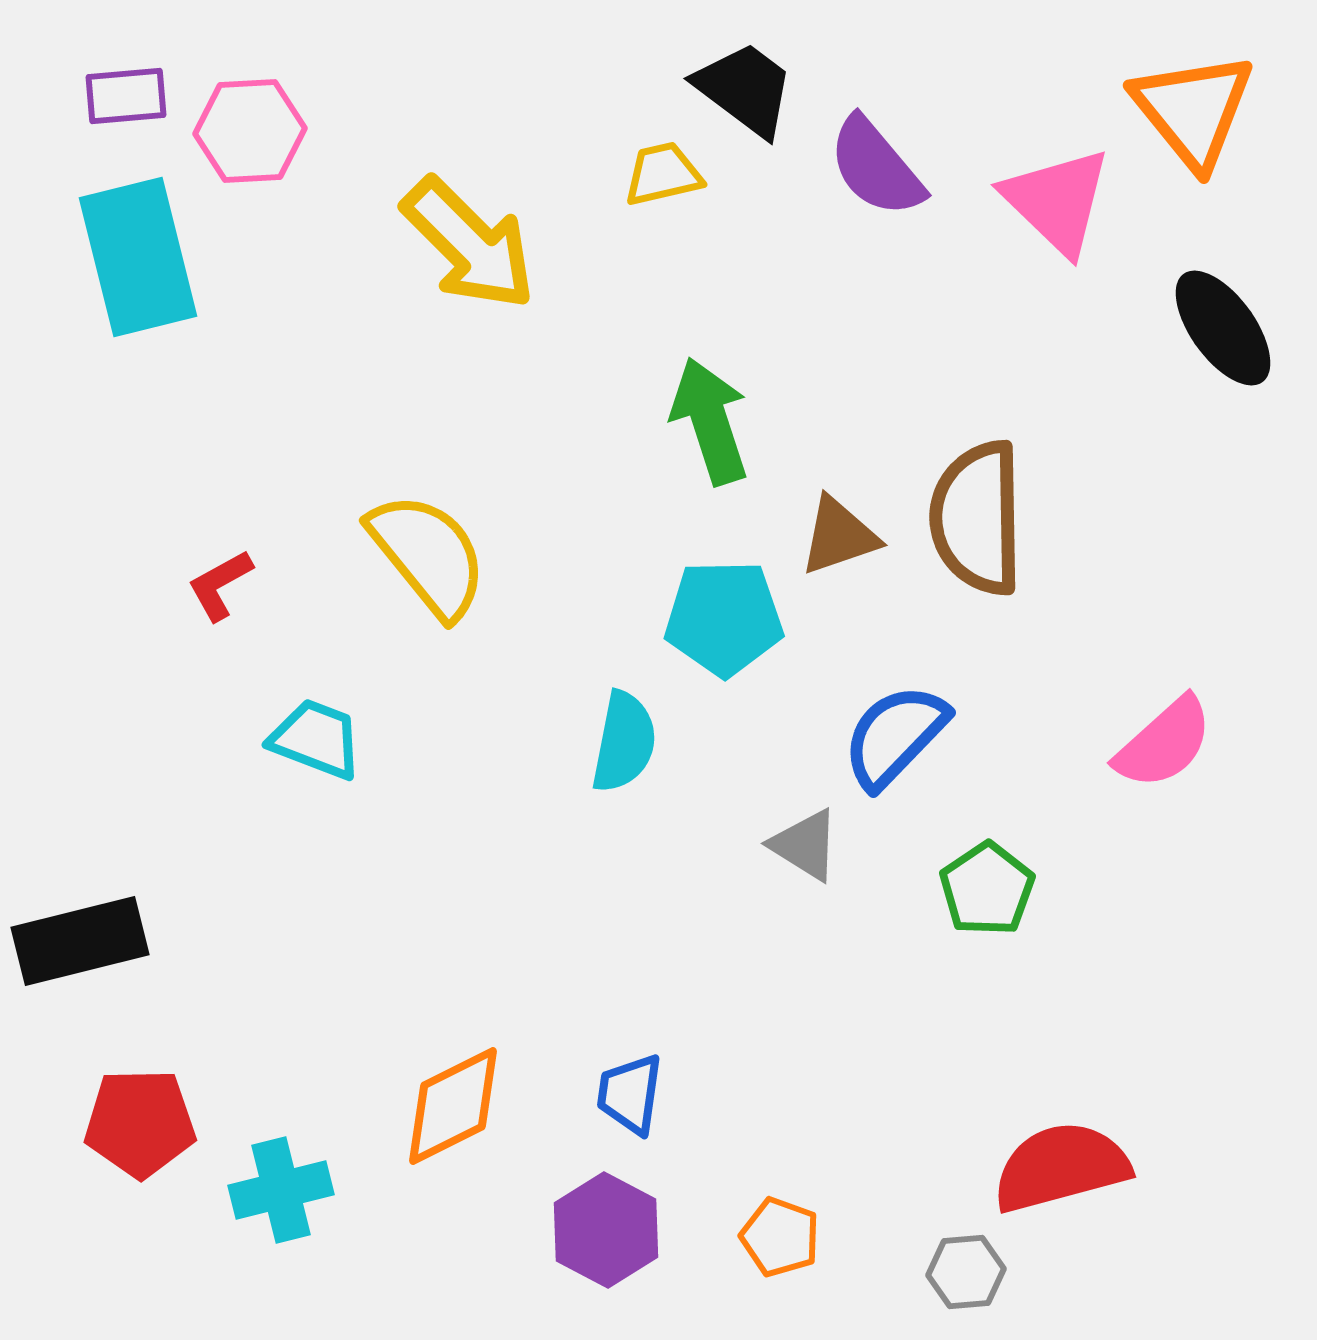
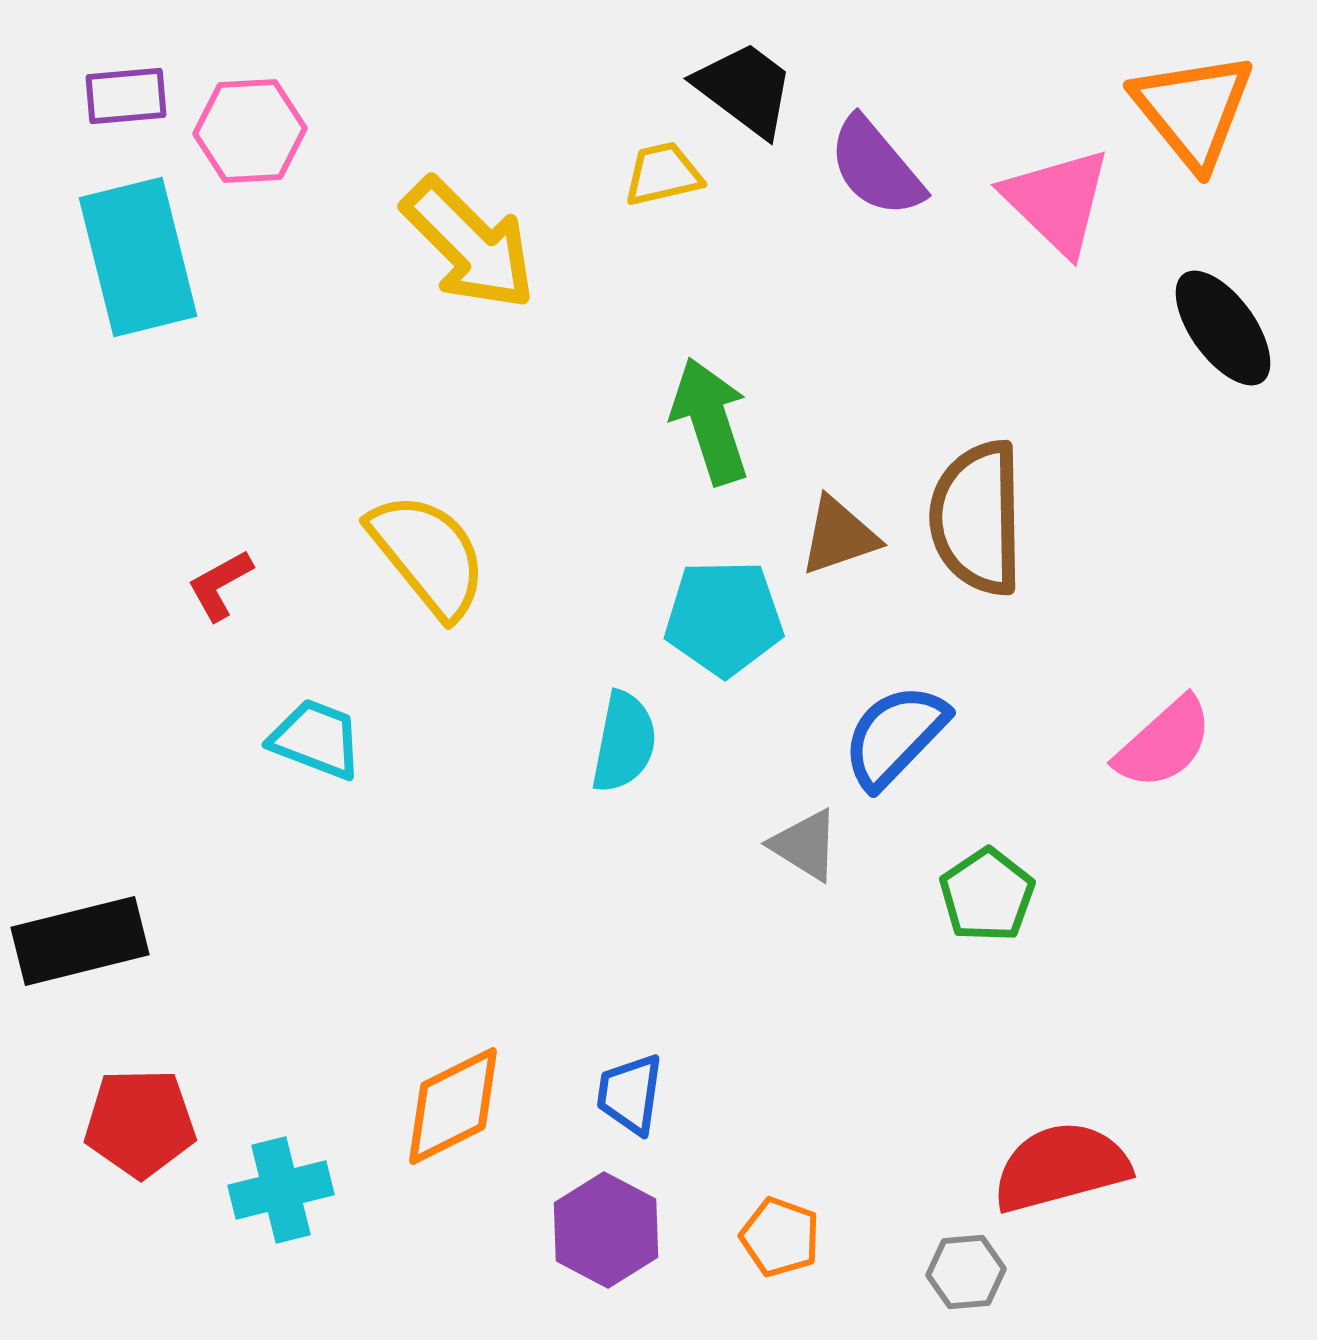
green pentagon: moved 6 px down
